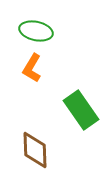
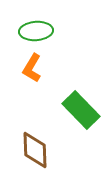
green ellipse: rotated 16 degrees counterclockwise
green rectangle: rotated 9 degrees counterclockwise
